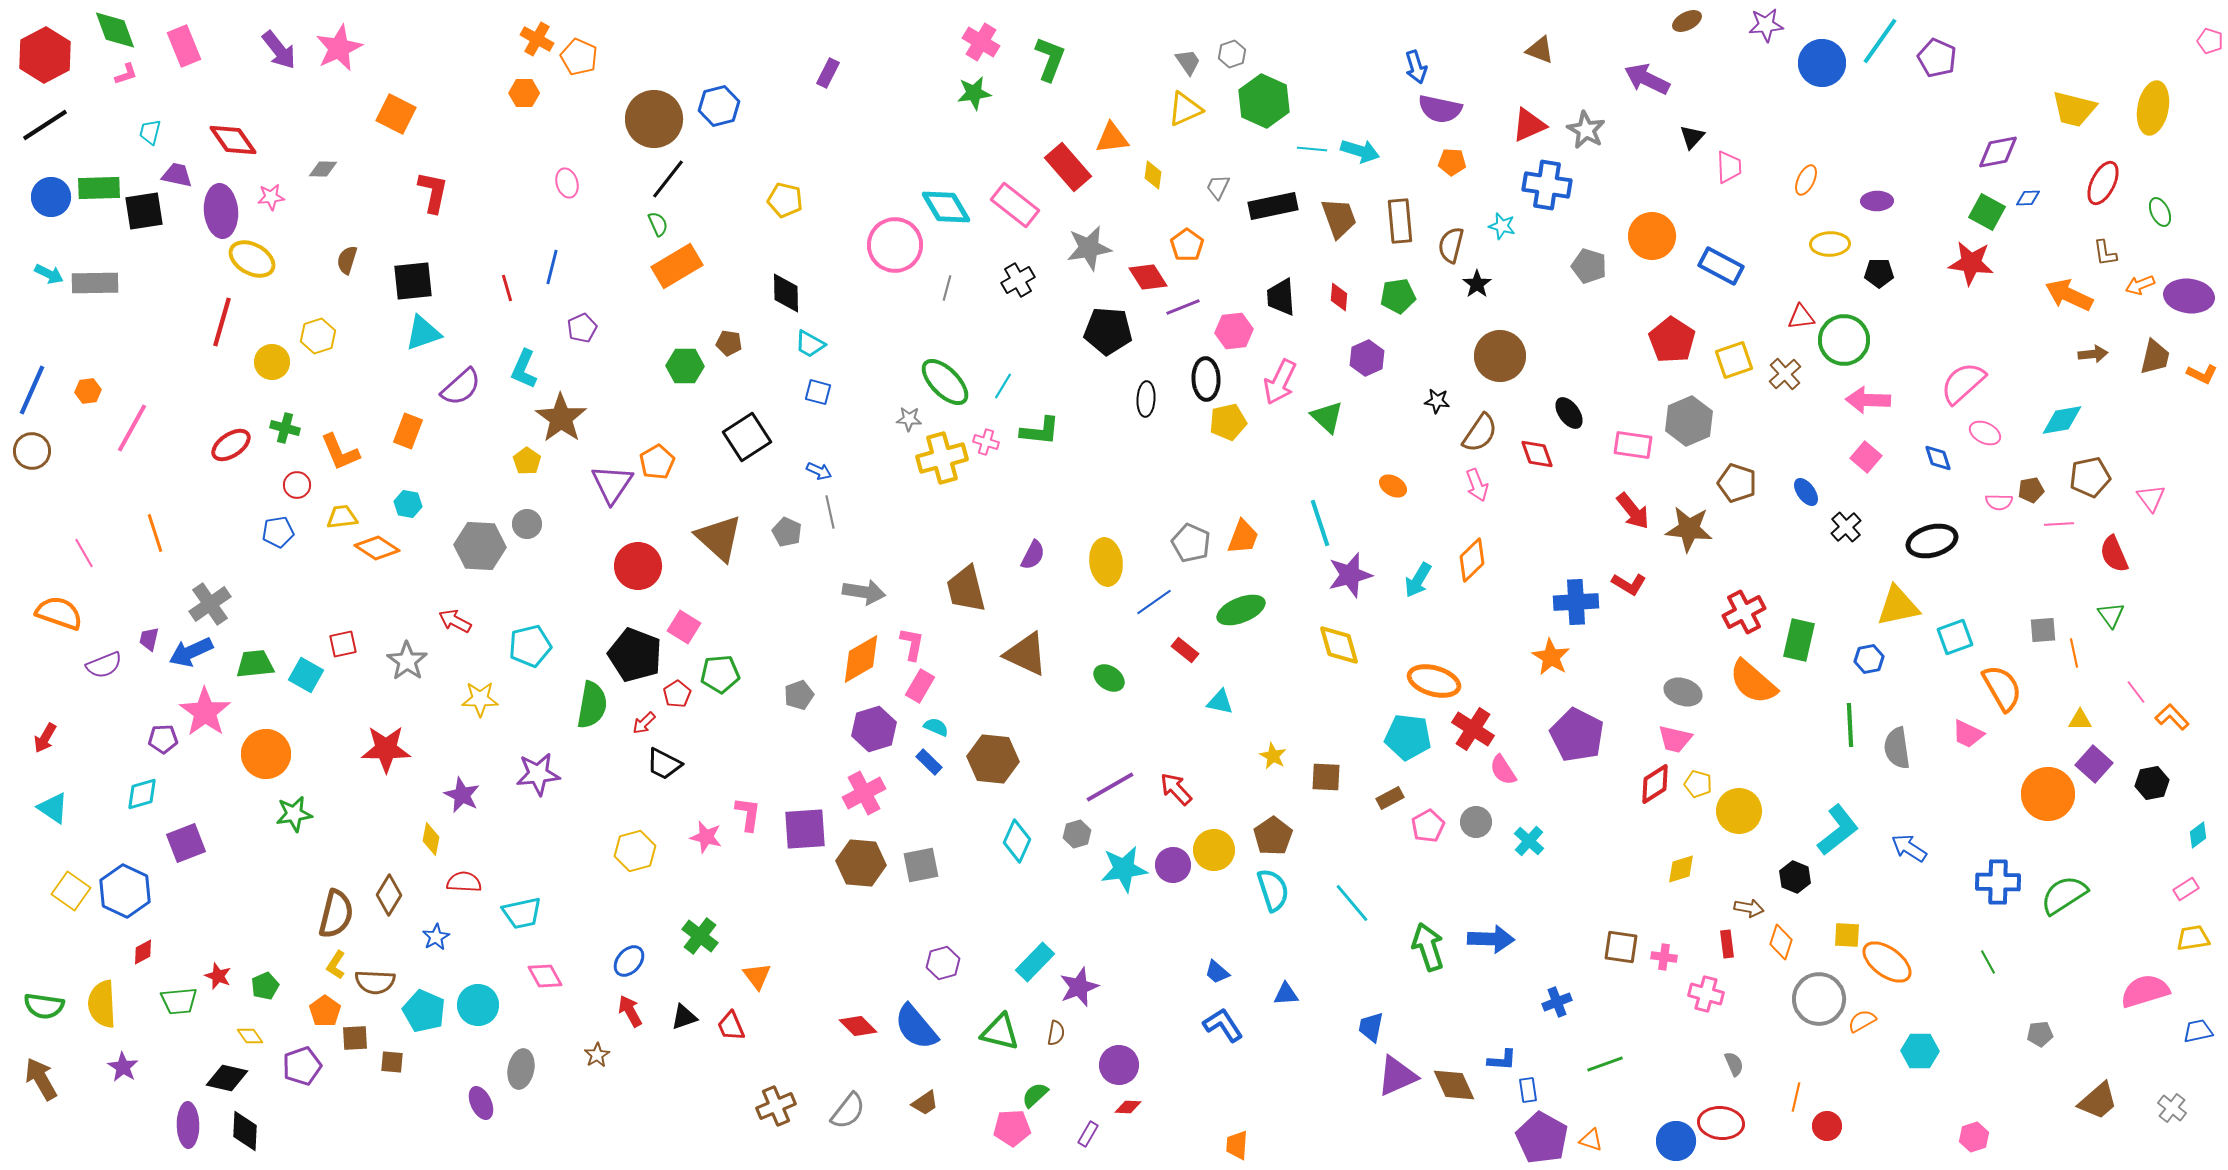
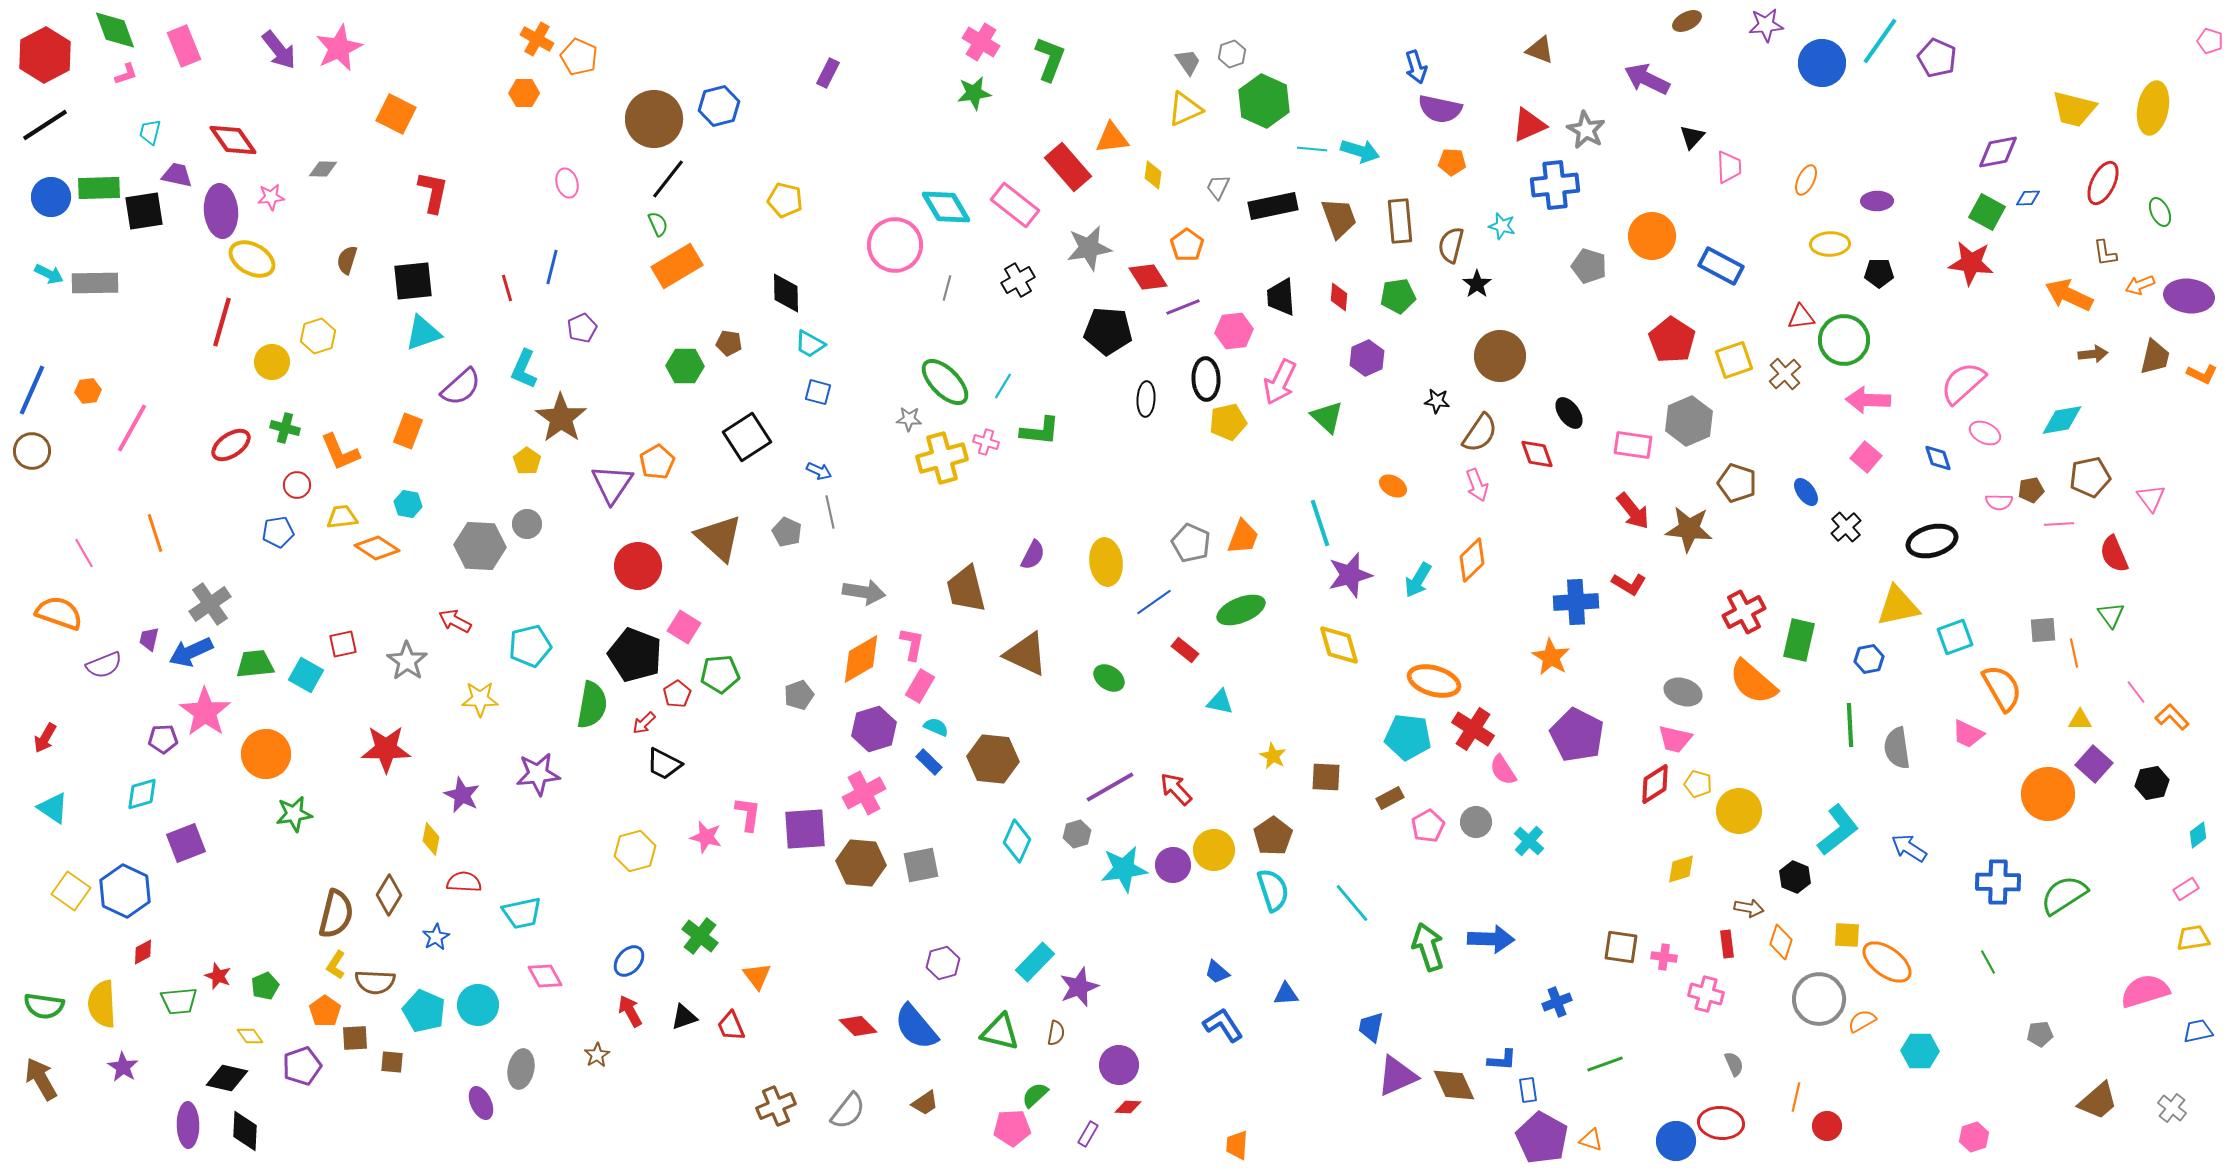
blue cross at (1547, 185): moved 8 px right; rotated 15 degrees counterclockwise
